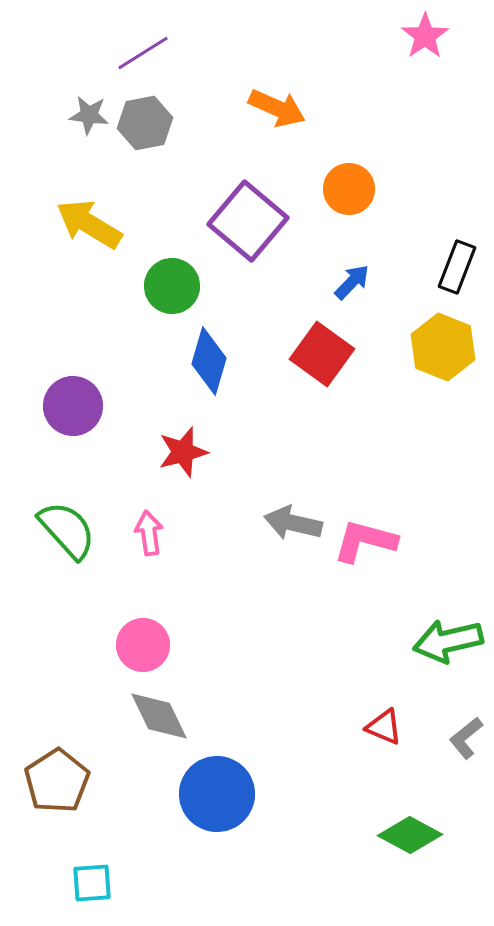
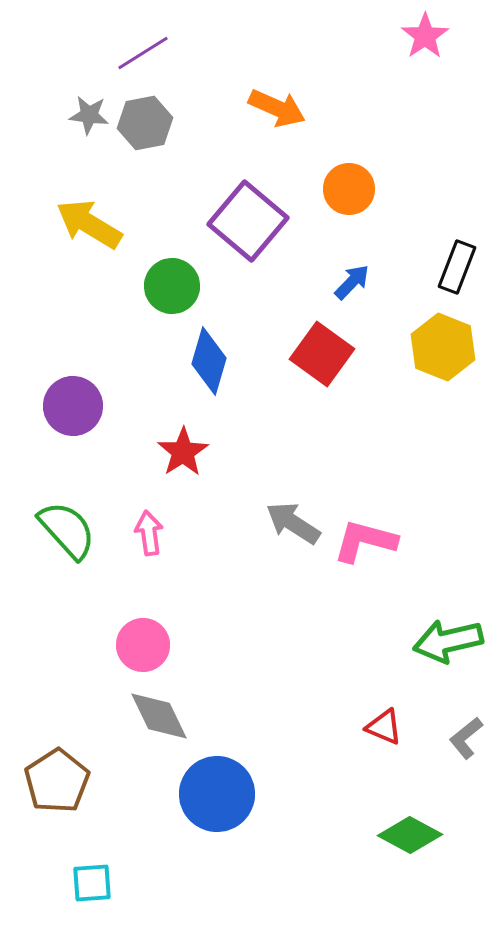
red star: rotated 18 degrees counterclockwise
gray arrow: rotated 20 degrees clockwise
